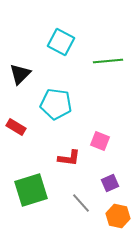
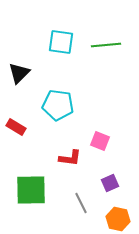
cyan square: rotated 20 degrees counterclockwise
green line: moved 2 px left, 16 px up
black triangle: moved 1 px left, 1 px up
cyan pentagon: moved 2 px right, 1 px down
red L-shape: moved 1 px right
green square: rotated 16 degrees clockwise
gray line: rotated 15 degrees clockwise
orange hexagon: moved 3 px down
